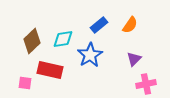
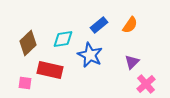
brown diamond: moved 4 px left, 2 px down
blue star: rotated 15 degrees counterclockwise
purple triangle: moved 2 px left, 3 px down
pink cross: rotated 30 degrees counterclockwise
